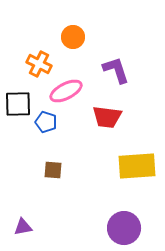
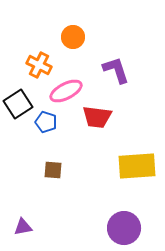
orange cross: moved 1 px down
black square: rotated 32 degrees counterclockwise
red trapezoid: moved 10 px left
